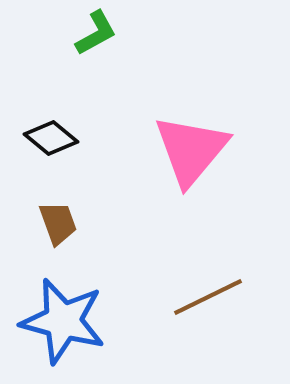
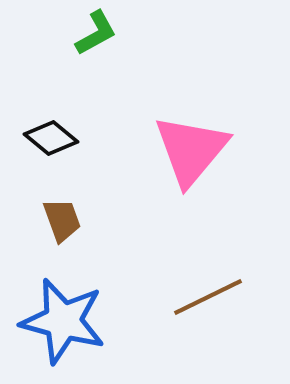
brown trapezoid: moved 4 px right, 3 px up
